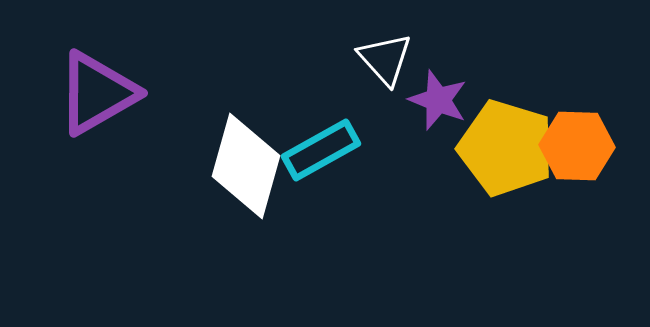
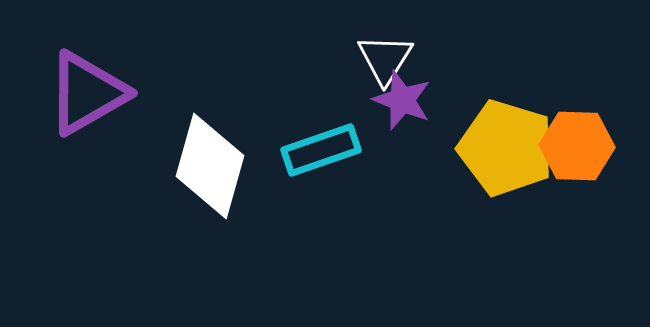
white triangle: rotated 14 degrees clockwise
purple triangle: moved 10 px left
purple star: moved 36 px left
cyan rectangle: rotated 10 degrees clockwise
white diamond: moved 36 px left
